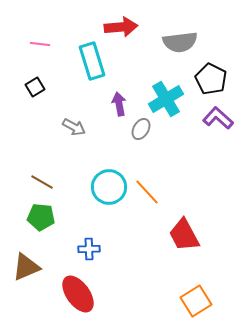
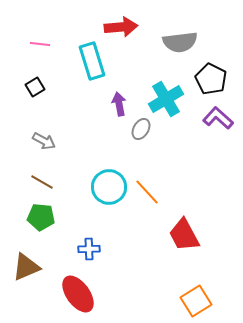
gray arrow: moved 30 px left, 14 px down
